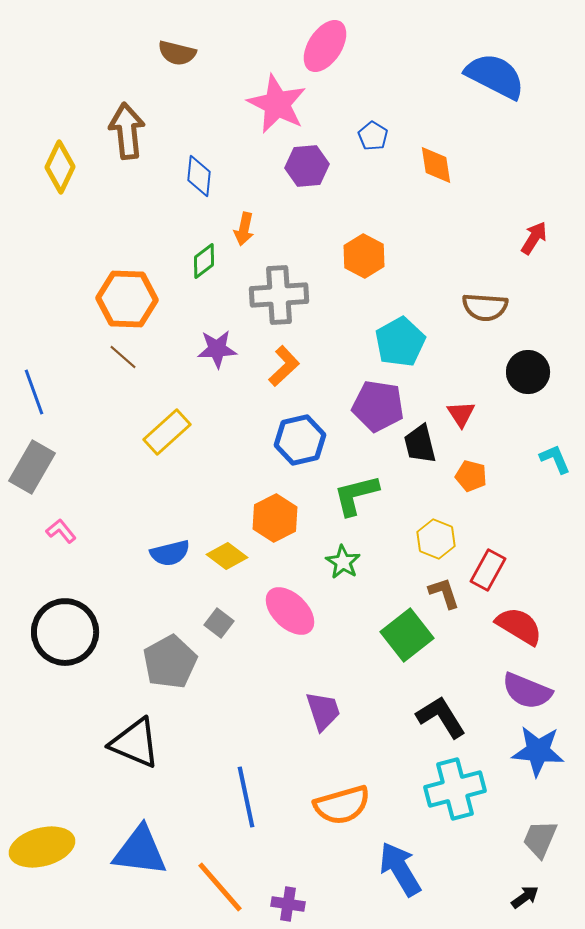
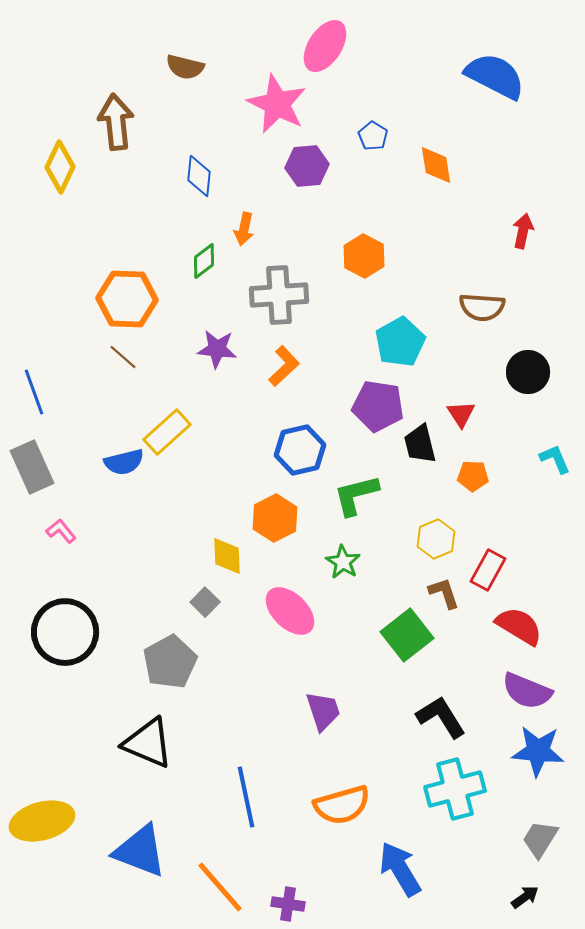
brown semicircle at (177, 53): moved 8 px right, 14 px down
brown arrow at (127, 131): moved 11 px left, 9 px up
red arrow at (534, 238): moved 11 px left, 7 px up; rotated 20 degrees counterclockwise
brown semicircle at (485, 307): moved 3 px left
purple star at (217, 349): rotated 9 degrees clockwise
blue hexagon at (300, 440): moved 10 px down
gray rectangle at (32, 467): rotated 54 degrees counterclockwise
orange pentagon at (471, 476): moved 2 px right; rotated 12 degrees counterclockwise
yellow hexagon at (436, 539): rotated 15 degrees clockwise
blue semicircle at (170, 553): moved 46 px left, 91 px up
yellow diamond at (227, 556): rotated 51 degrees clockwise
gray square at (219, 623): moved 14 px left, 21 px up; rotated 8 degrees clockwise
black triangle at (135, 743): moved 13 px right
gray trapezoid at (540, 839): rotated 9 degrees clockwise
yellow ellipse at (42, 847): moved 26 px up
blue triangle at (140, 851): rotated 14 degrees clockwise
